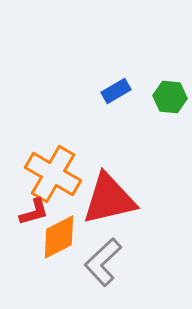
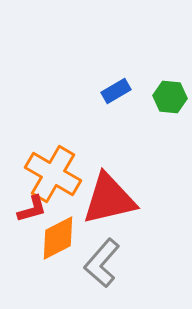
red L-shape: moved 2 px left, 3 px up
orange diamond: moved 1 px left, 1 px down
gray L-shape: moved 1 px left, 1 px down; rotated 6 degrees counterclockwise
